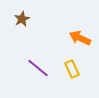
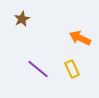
purple line: moved 1 px down
